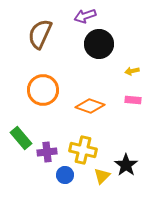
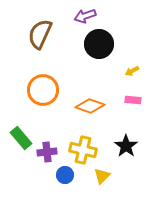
yellow arrow: rotated 16 degrees counterclockwise
black star: moved 19 px up
